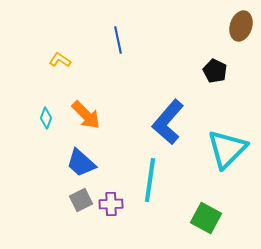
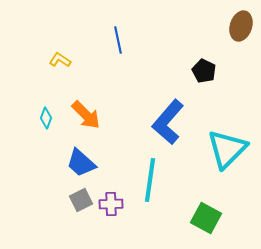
black pentagon: moved 11 px left
